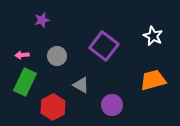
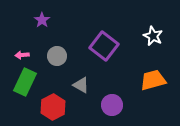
purple star: rotated 21 degrees counterclockwise
